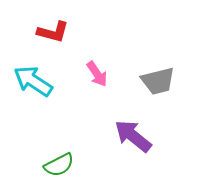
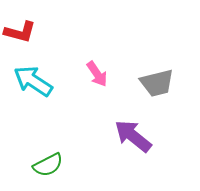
red L-shape: moved 33 px left
gray trapezoid: moved 1 px left, 2 px down
green semicircle: moved 11 px left
